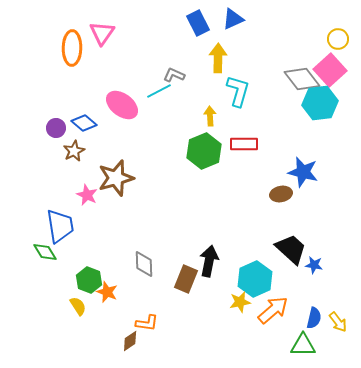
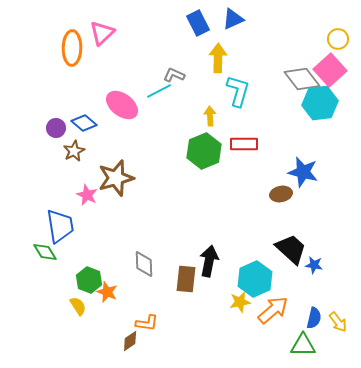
pink triangle at (102, 33): rotated 12 degrees clockwise
brown rectangle at (186, 279): rotated 16 degrees counterclockwise
